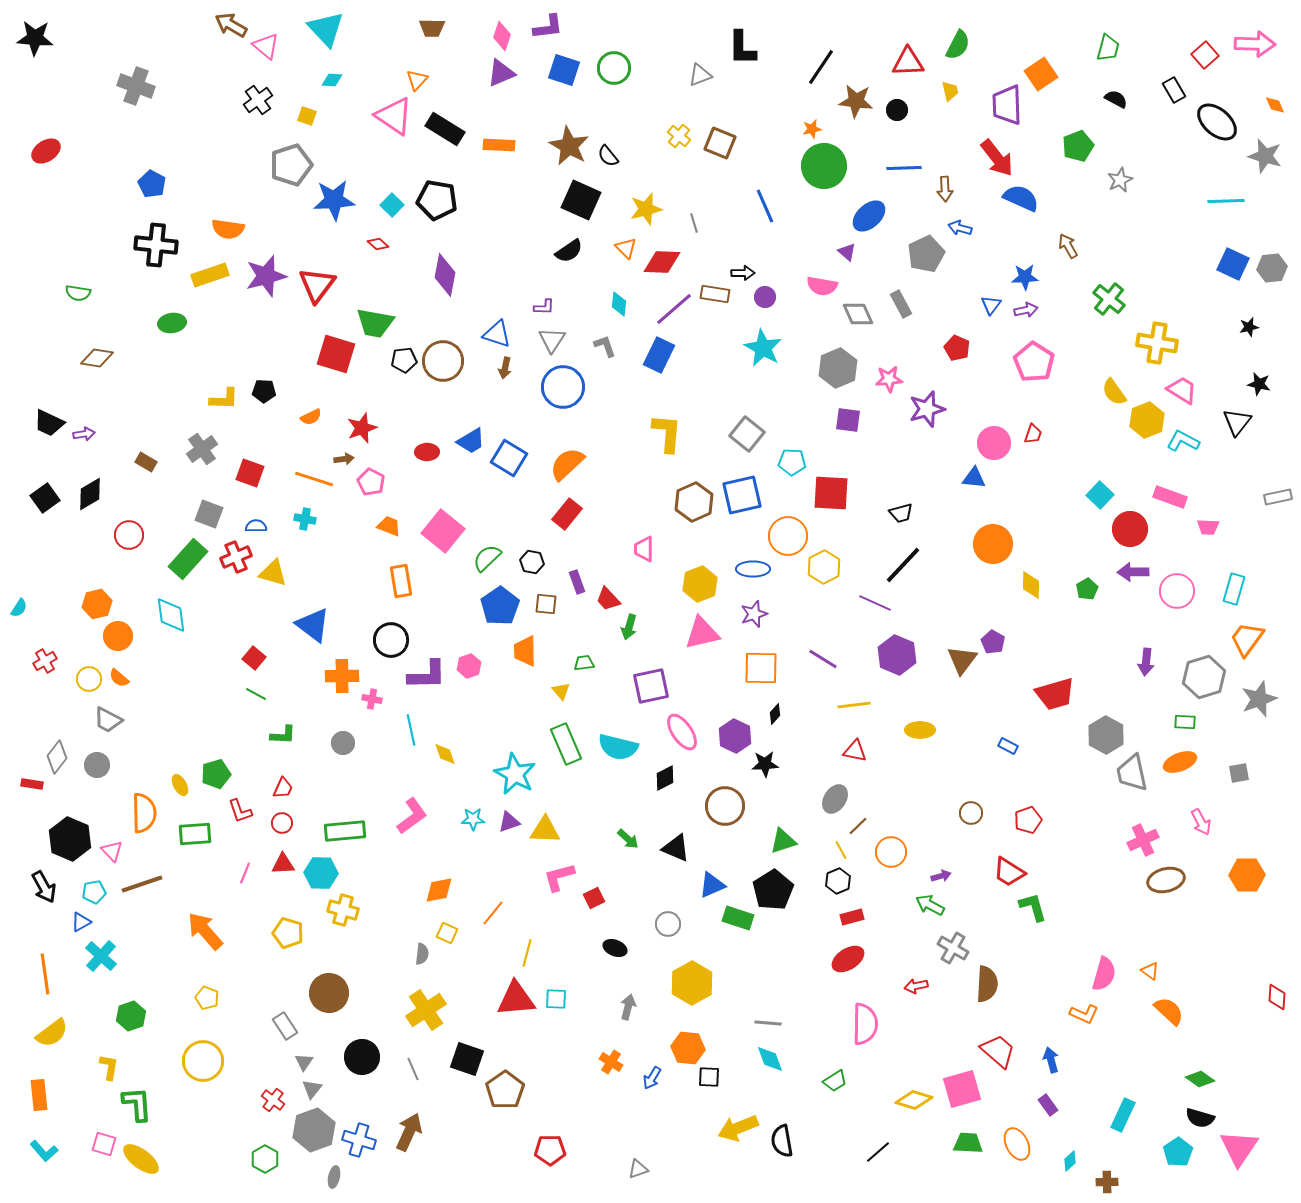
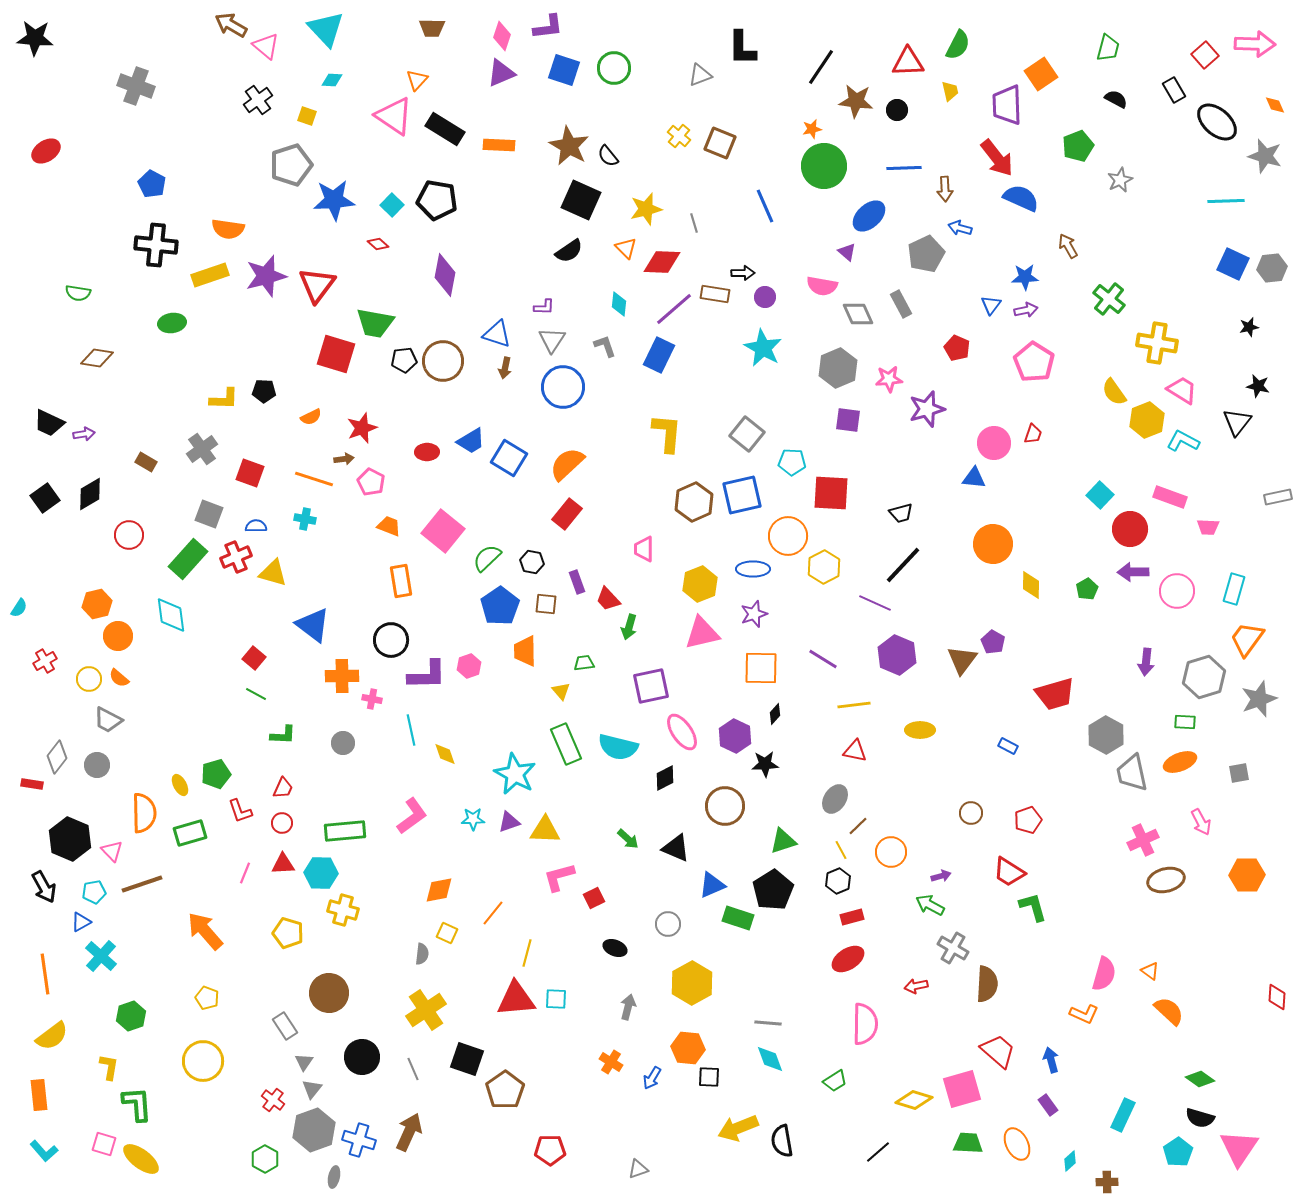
black star at (1259, 384): moved 1 px left, 2 px down
green rectangle at (195, 834): moved 5 px left, 1 px up; rotated 12 degrees counterclockwise
yellow semicircle at (52, 1033): moved 3 px down
